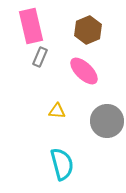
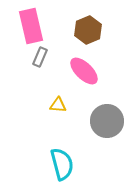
yellow triangle: moved 1 px right, 6 px up
